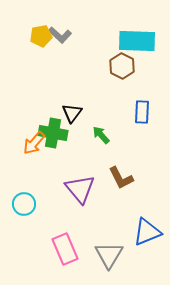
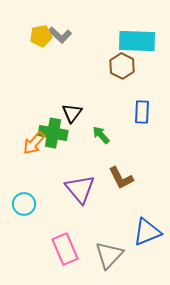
gray triangle: rotated 12 degrees clockwise
